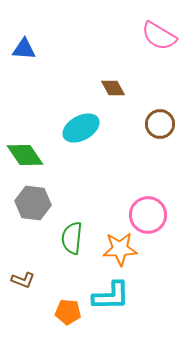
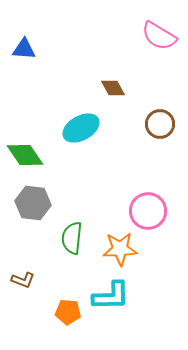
pink circle: moved 4 px up
